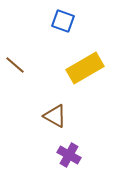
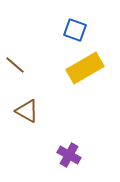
blue square: moved 12 px right, 9 px down
brown triangle: moved 28 px left, 5 px up
